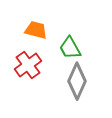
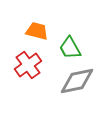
orange trapezoid: moved 1 px right, 1 px down
gray diamond: rotated 54 degrees clockwise
